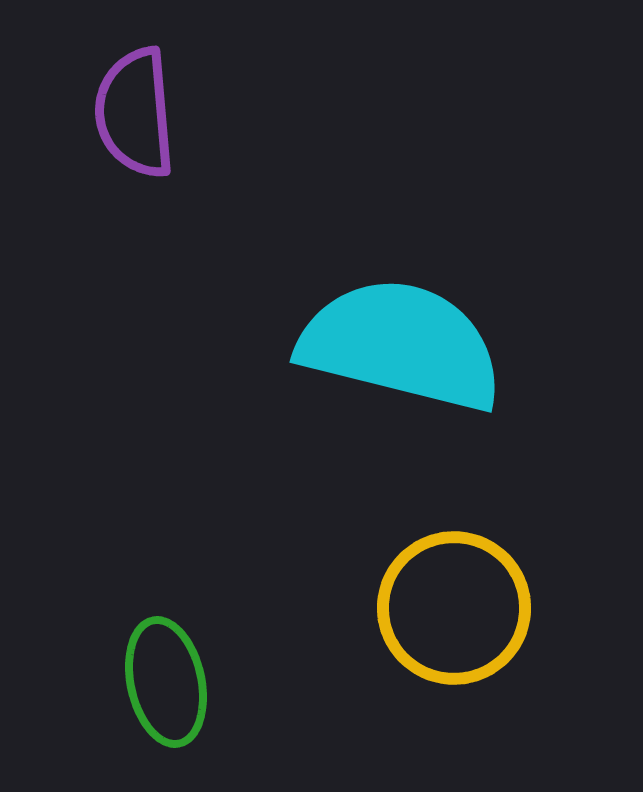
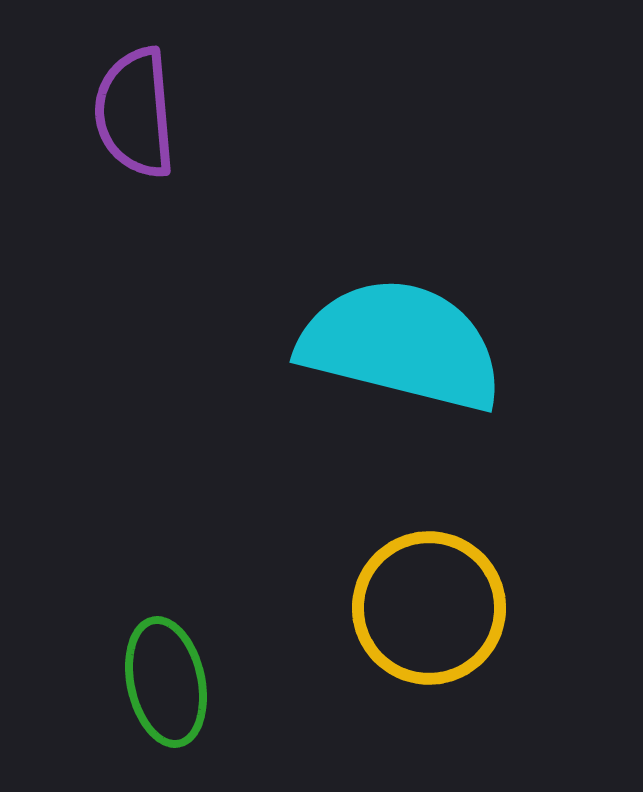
yellow circle: moved 25 px left
